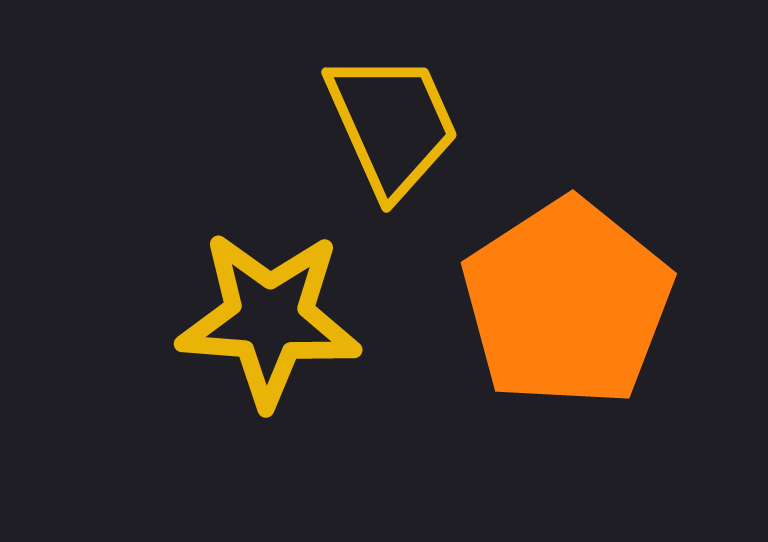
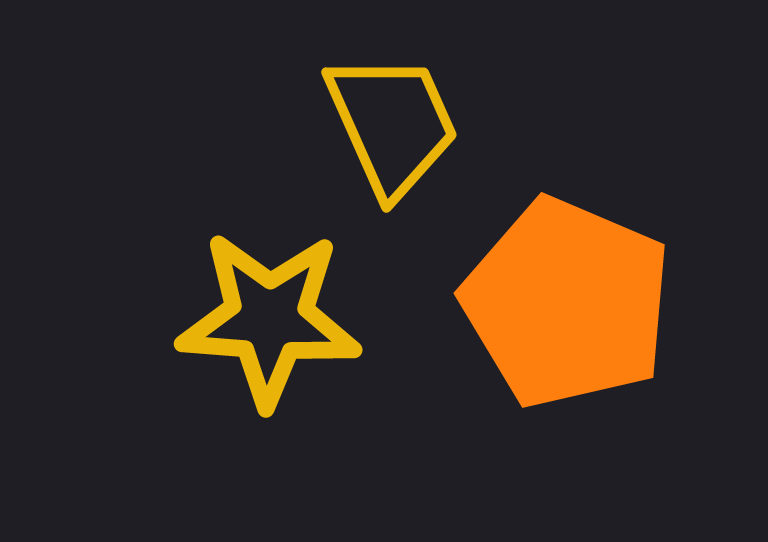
orange pentagon: rotated 16 degrees counterclockwise
